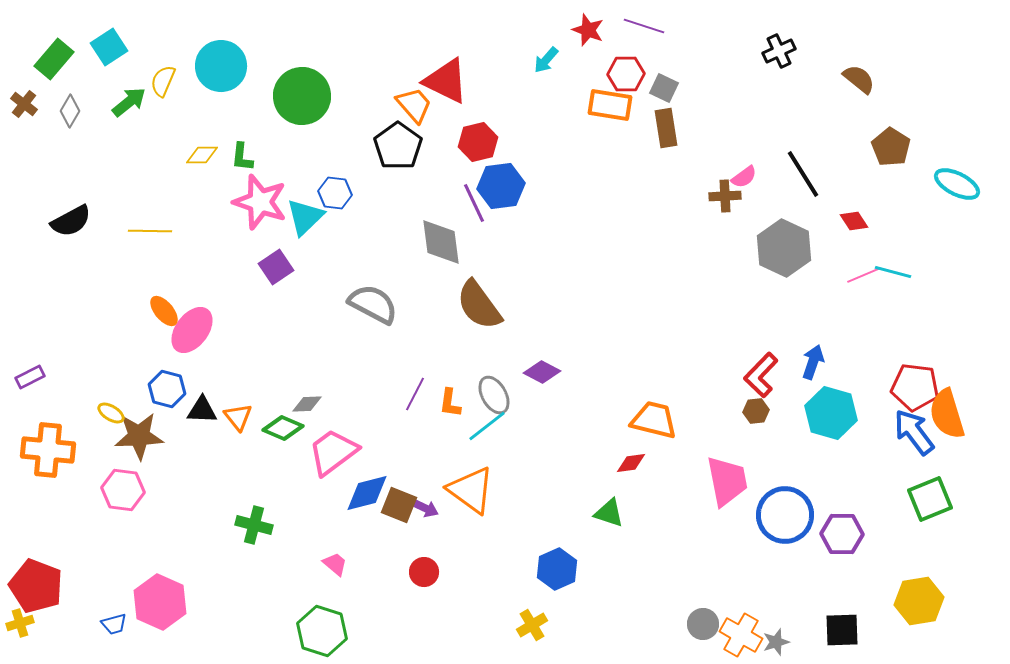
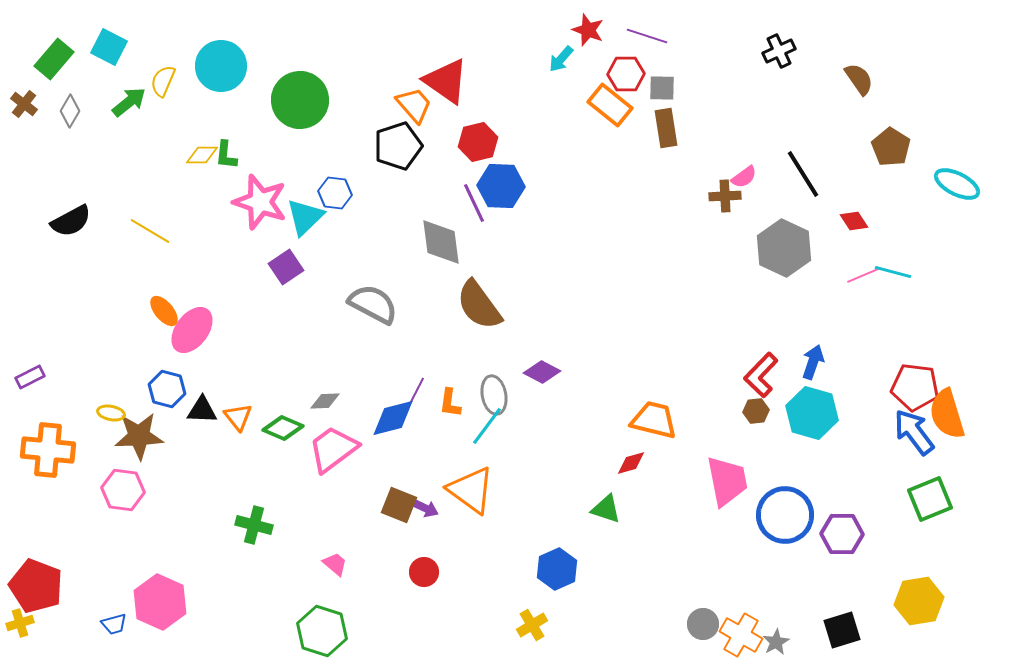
purple line at (644, 26): moved 3 px right, 10 px down
cyan square at (109, 47): rotated 30 degrees counterclockwise
cyan arrow at (546, 60): moved 15 px right, 1 px up
brown semicircle at (859, 79): rotated 16 degrees clockwise
red triangle at (446, 81): rotated 9 degrees clockwise
gray square at (664, 88): moved 2 px left; rotated 24 degrees counterclockwise
green circle at (302, 96): moved 2 px left, 4 px down
orange rectangle at (610, 105): rotated 30 degrees clockwise
black pentagon at (398, 146): rotated 18 degrees clockwise
green L-shape at (242, 157): moved 16 px left, 2 px up
blue hexagon at (501, 186): rotated 9 degrees clockwise
yellow line at (150, 231): rotated 30 degrees clockwise
purple square at (276, 267): moved 10 px right
gray ellipse at (494, 395): rotated 18 degrees clockwise
gray diamond at (307, 404): moved 18 px right, 3 px up
yellow ellipse at (111, 413): rotated 20 degrees counterclockwise
cyan hexagon at (831, 413): moved 19 px left
cyan line at (487, 426): rotated 15 degrees counterclockwise
pink trapezoid at (333, 452): moved 3 px up
red diamond at (631, 463): rotated 8 degrees counterclockwise
blue diamond at (367, 493): moved 26 px right, 75 px up
green triangle at (609, 513): moved 3 px left, 4 px up
black square at (842, 630): rotated 15 degrees counterclockwise
gray star at (776, 642): rotated 12 degrees counterclockwise
